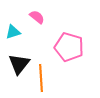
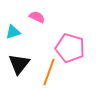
pink semicircle: rotated 14 degrees counterclockwise
pink pentagon: moved 1 px right, 1 px down
orange line: moved 8 px right, 6 px up; rotated 24 degrees clockwise
